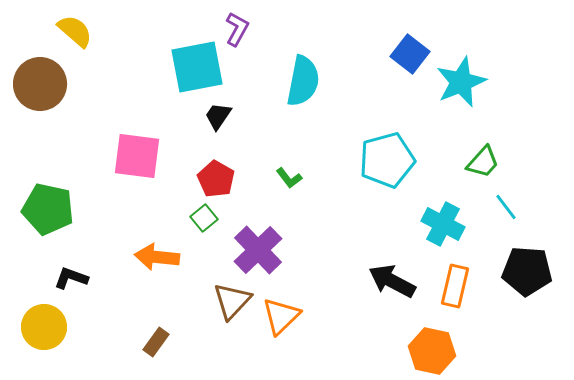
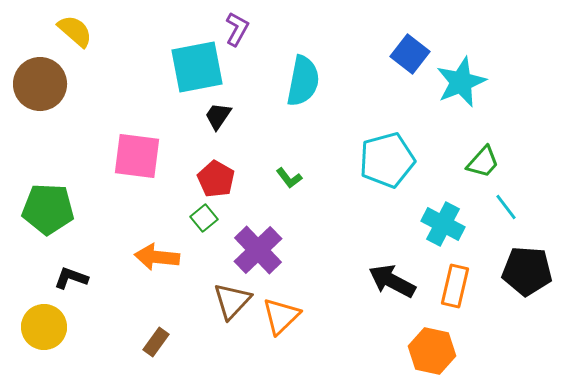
green pentagon: rotated 9 degrees counterclockwise
